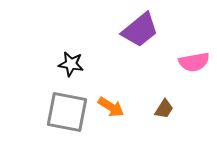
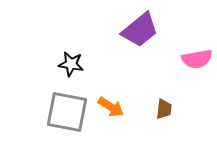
pink semicircle: moved 3 px right, 3 px up
brown trapezoid: rotated 25 degrees counterclockwise
